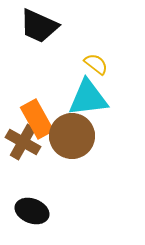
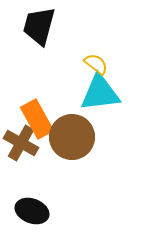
black trapezoid: rotated 81 degrees clockwise
cyan triangle: moved 12 px right, 5 px up
brown circle: moved 1 px down
brown cross: moved 2 px left, 1 px down
